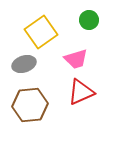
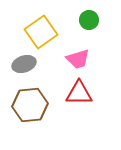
pink trapezoid: moved 2 px right
red triangle: moved 2 px left, 1 px down; rotated 24 degrees clockwise
